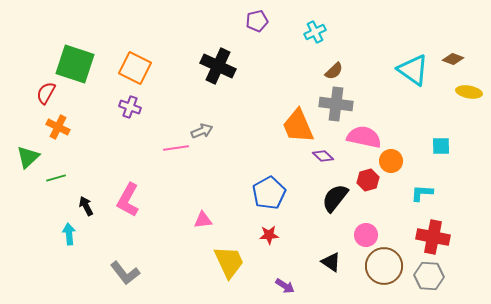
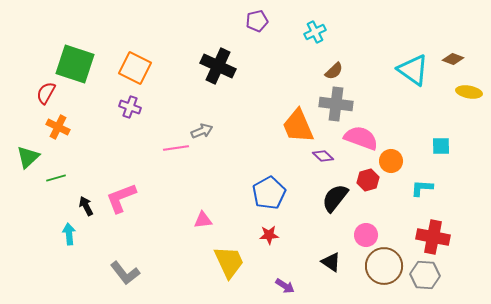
pink semicircle: moved 3 px left, 1 px down; rotated 8 degrees clockwise
cyan L-shape: moved 5 px up
pink L-shape: moved 7 px left, 2 px up; rotated 40 degrees clockwise
gray hexagon: moved 4 px left, 1 px up
